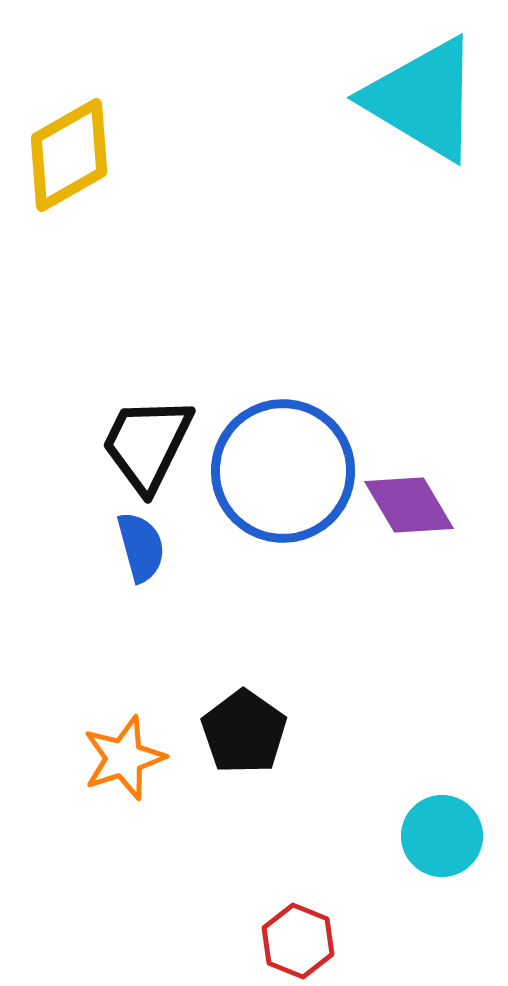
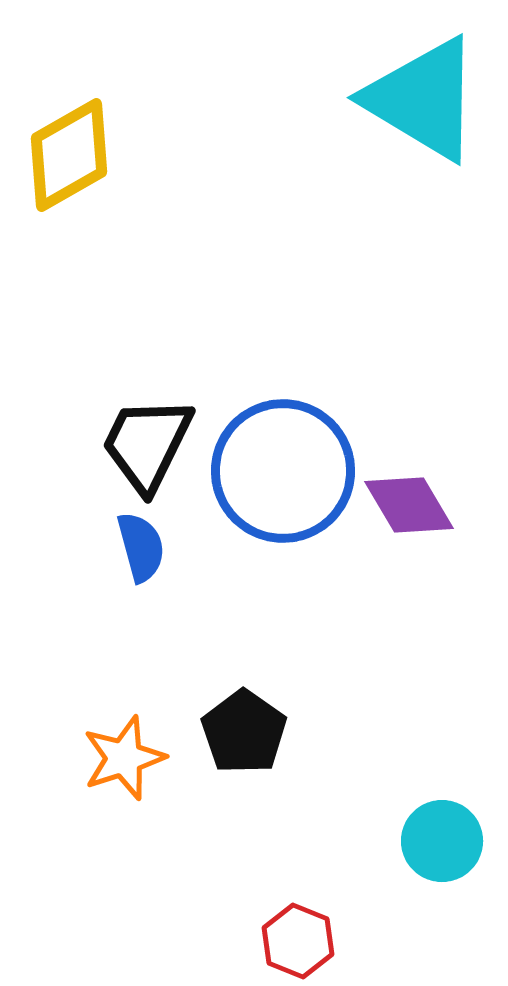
cyan circle: moved 5 px down
